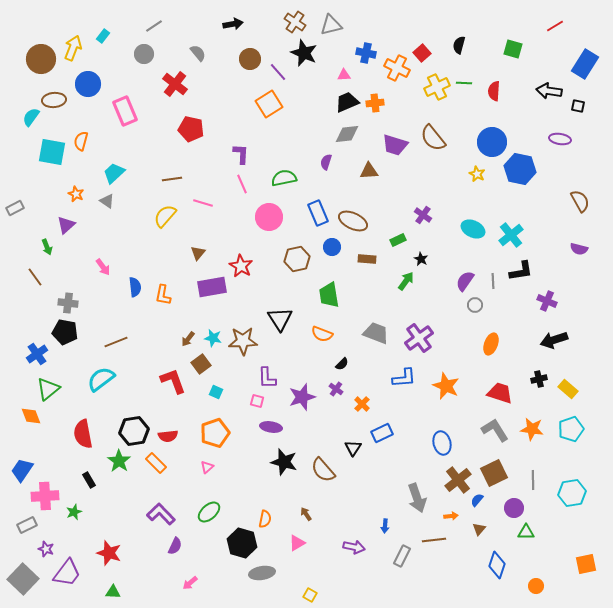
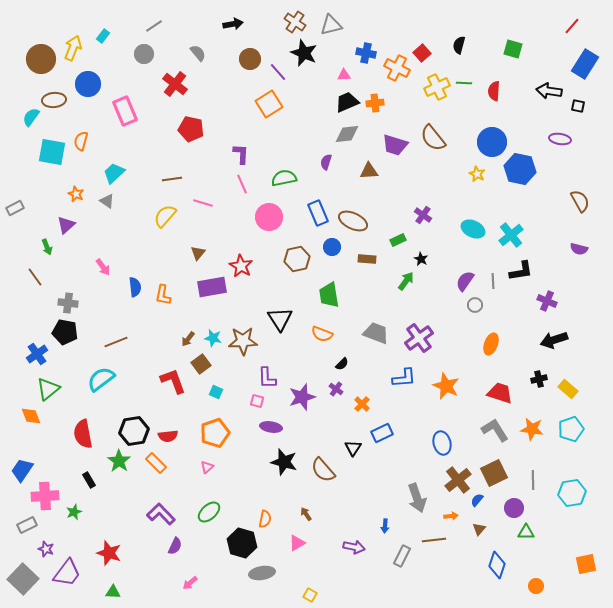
red line at (555, 26): moved 17 px right; rotated 18 degrees counterclockwise
